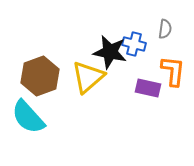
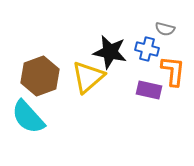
gray semicircle: rotated 96 degrees clockwise
blue cross: moved 13 px right, 5 px down
purple rectangle: moved 1 px right, 2 px down
